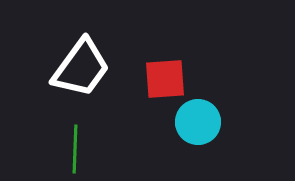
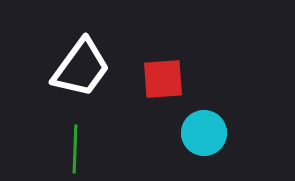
red square: moved 2 px left
cyan circle: moved 6 px right, 11 px down
